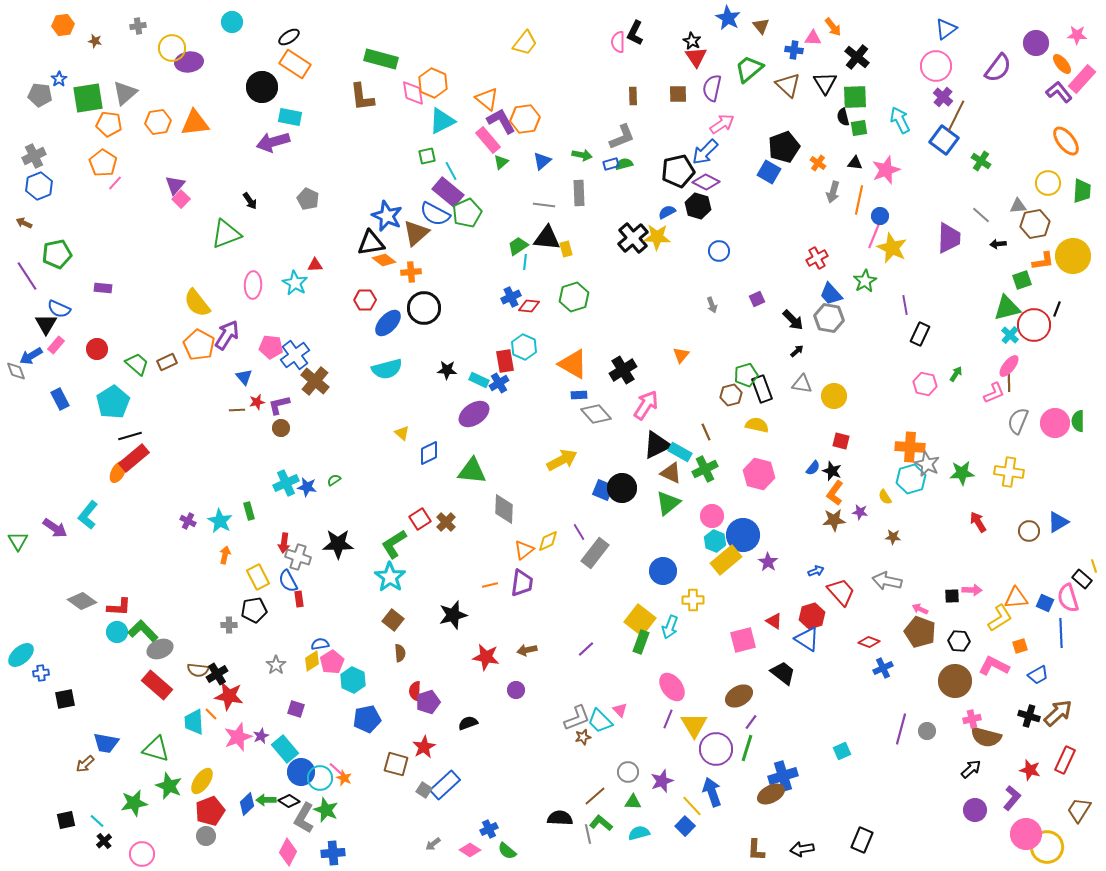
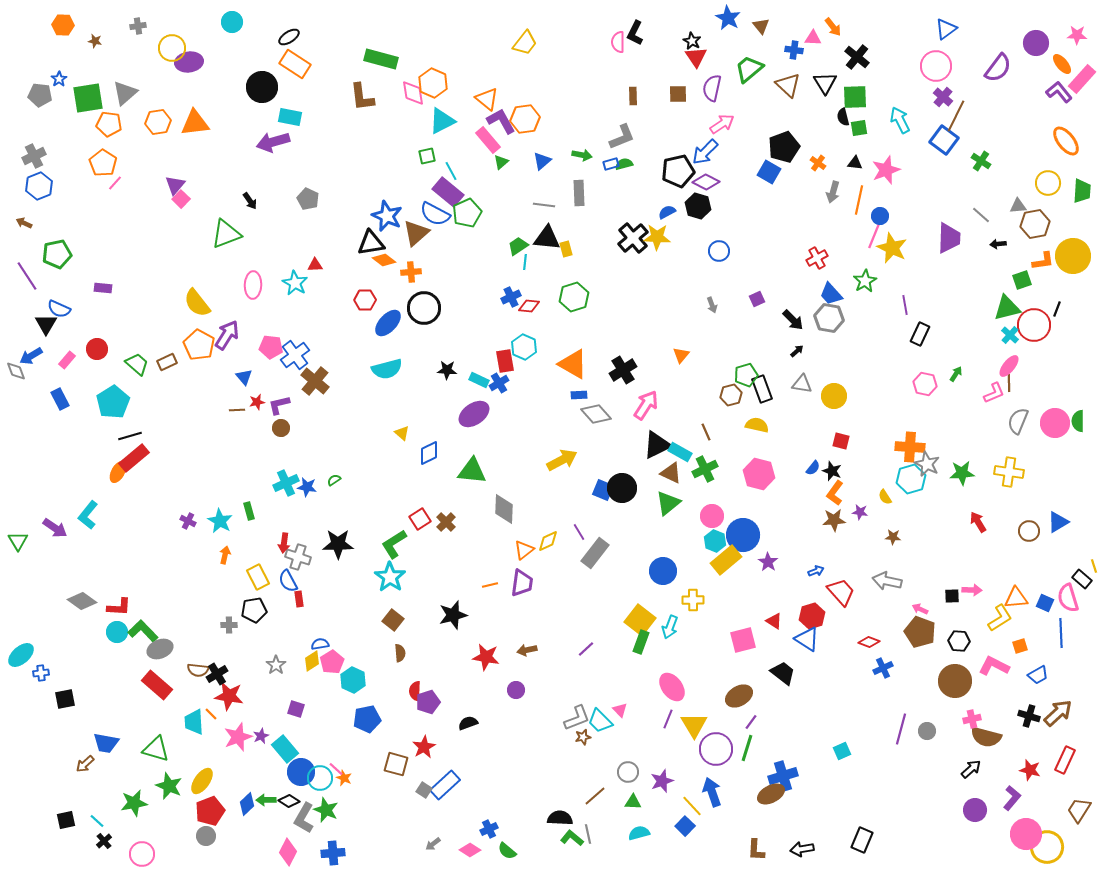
orange hexagon at (63, 25): rotated 10 degrees clockwise
pink rectangle at (56, 345): moved 11 px right, 15 px down
green L-shape at (601, 823): moved 29 px left, 15 px down
